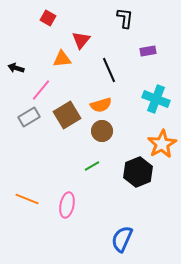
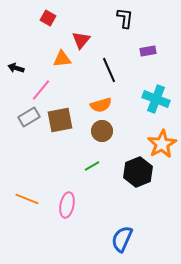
brown square: moved 7 px left, 5 px down; rotated 20 degrees clockwise
